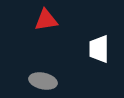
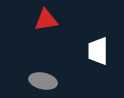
white trapezoid: moved 1 px left, 2 px down
